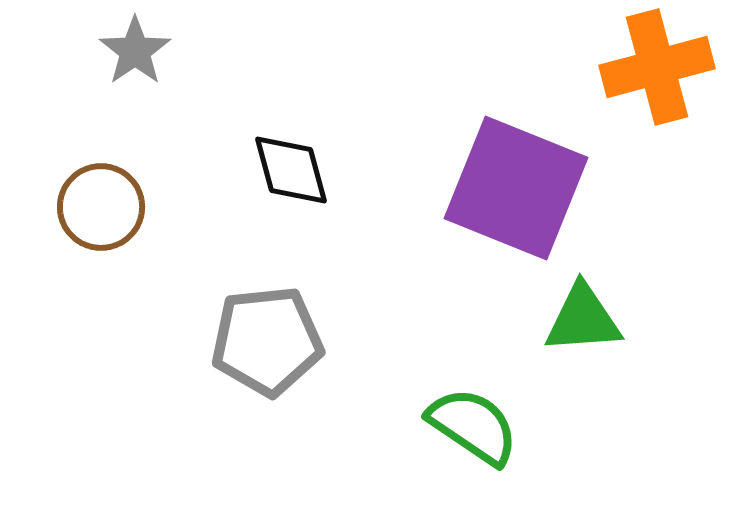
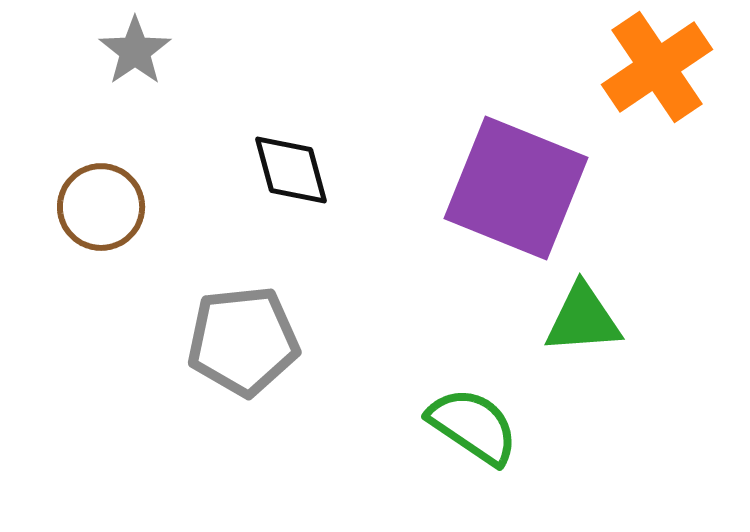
orange cross: rotated 19 degrees counterclockwise
gray pentagon: moved 24 px left
